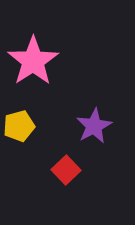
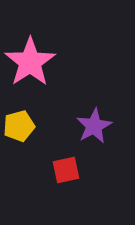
pink star: moved 3 px left, 1 px down
red square: rotated 32 degrees clockwise
